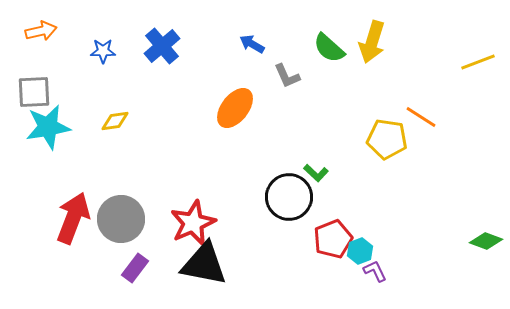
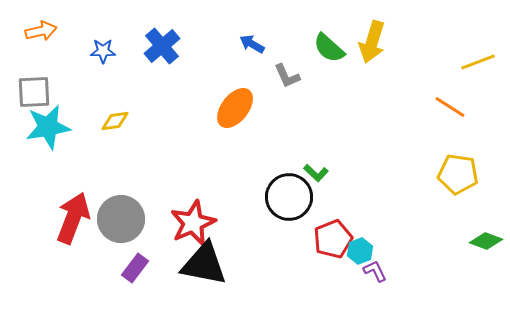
orange line: moved 29 px right, 10 px up
yellow pentagon: moved 71 px right, 35 px down
